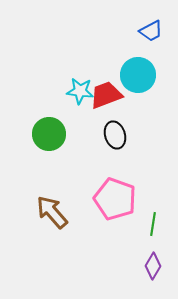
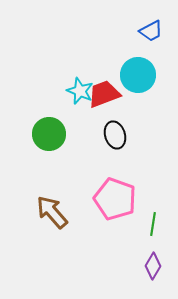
cyan star: rotated 16 degrees clockwise
red trapezoid: moved 2 px left, 1 px up
